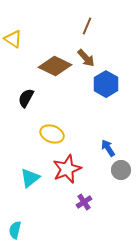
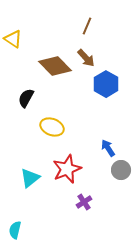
brown diamond: rotated 20 degrees clockwise
yellow ellipse: moved 7 px up
